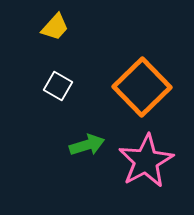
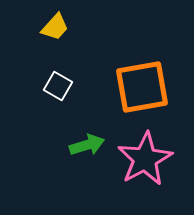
orange square: rotated 34 degrees clockwise
pink star: moved 1 px left, 2 px up
